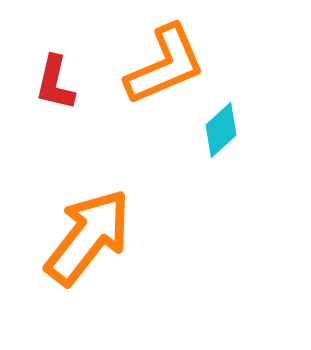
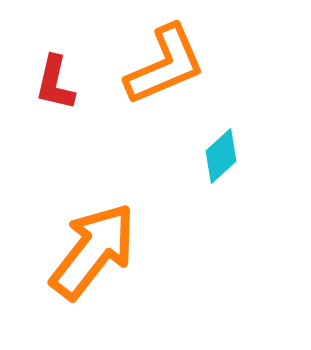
cyan diamond: moved 26 px down
orange arrow: moved 5 px right, 14 px down
